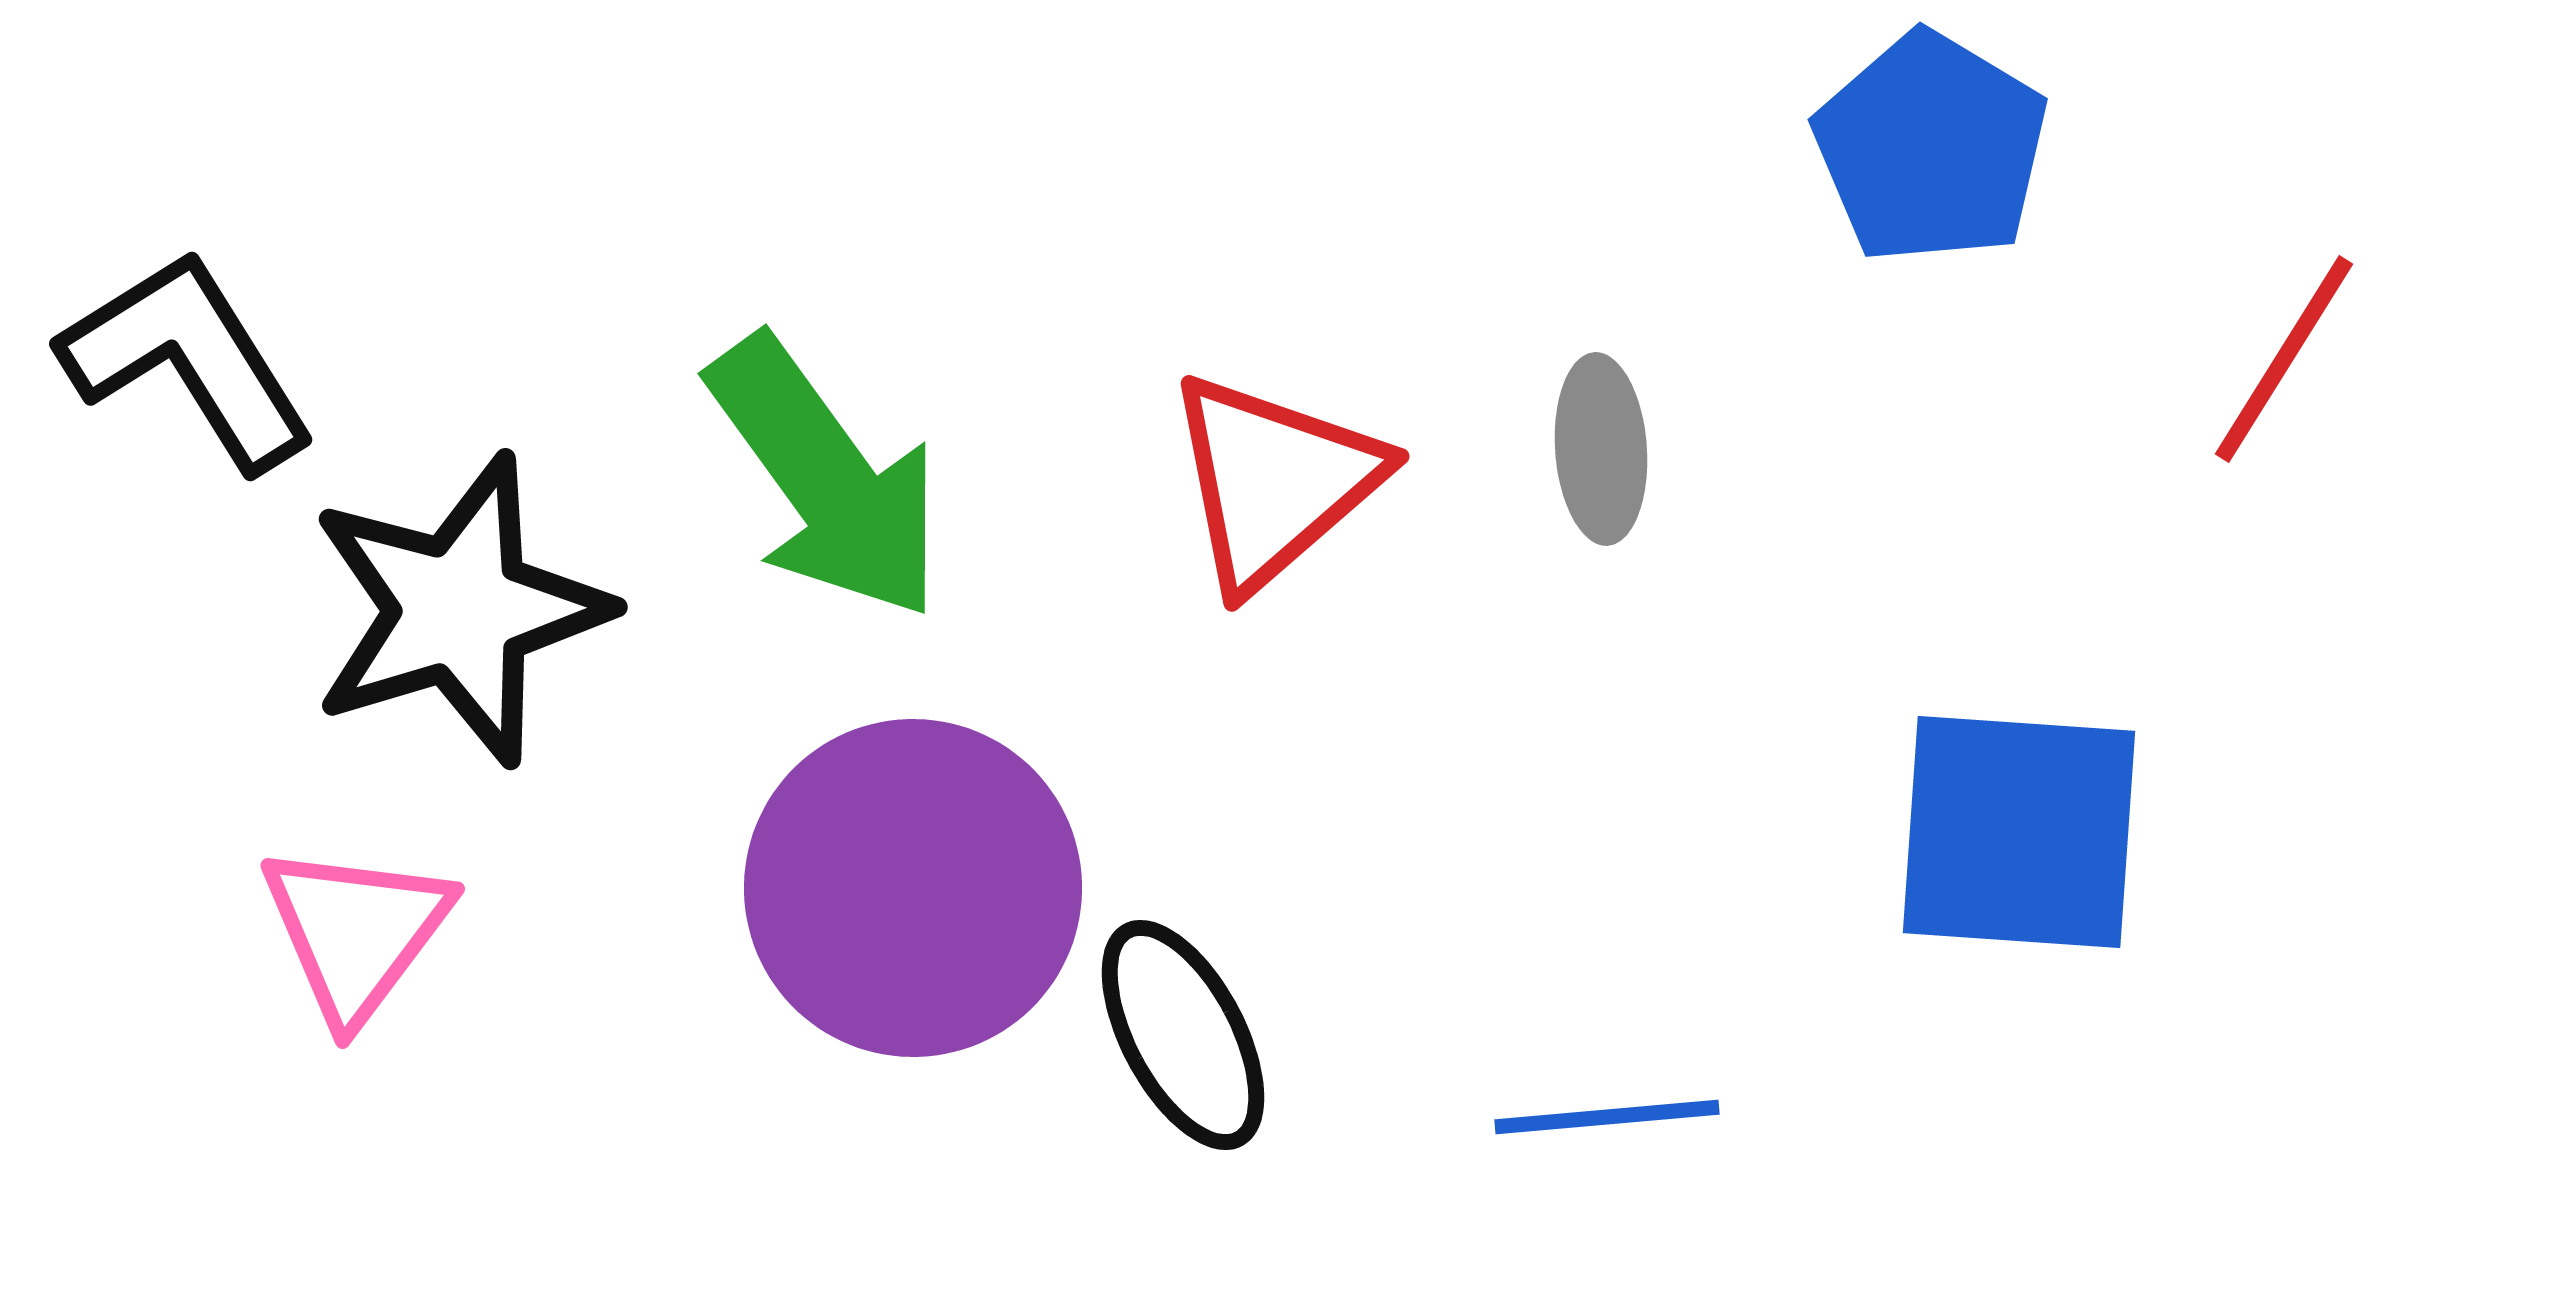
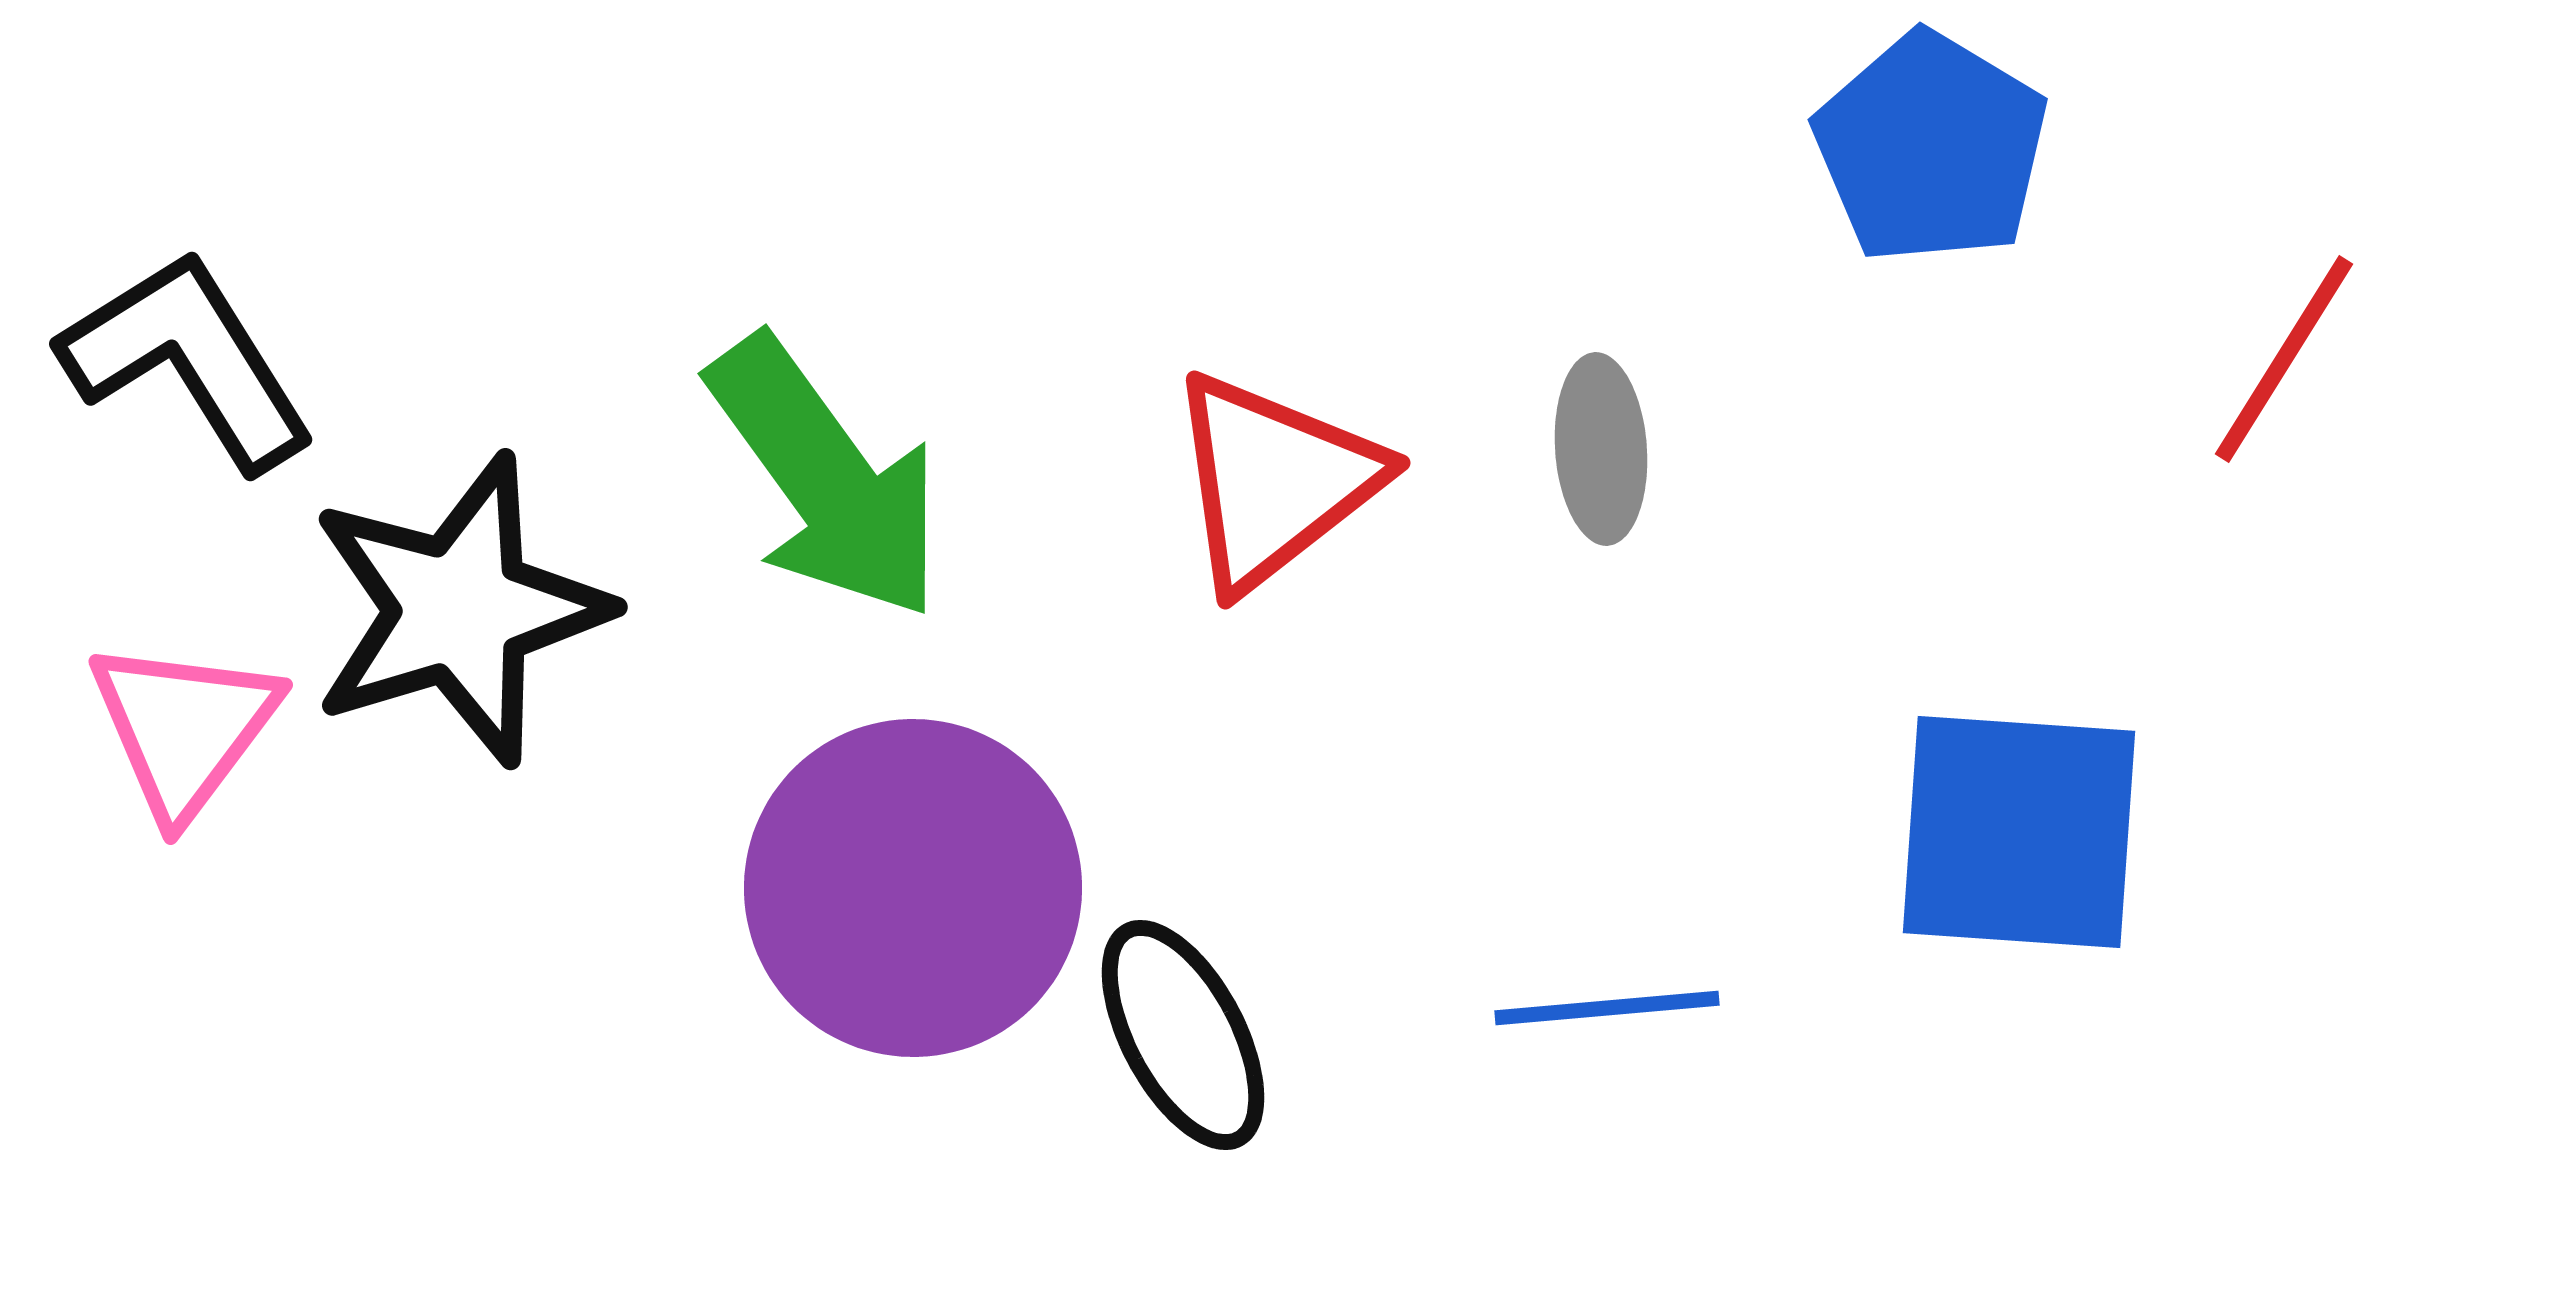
red triangle: rotated 3 degrees clockwise
pink triangle: moved 172 px left, 204 px up
blue line: moved 109 px up
